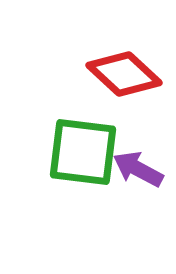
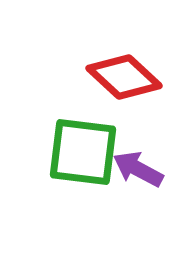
red diamond: moved 3 px down
